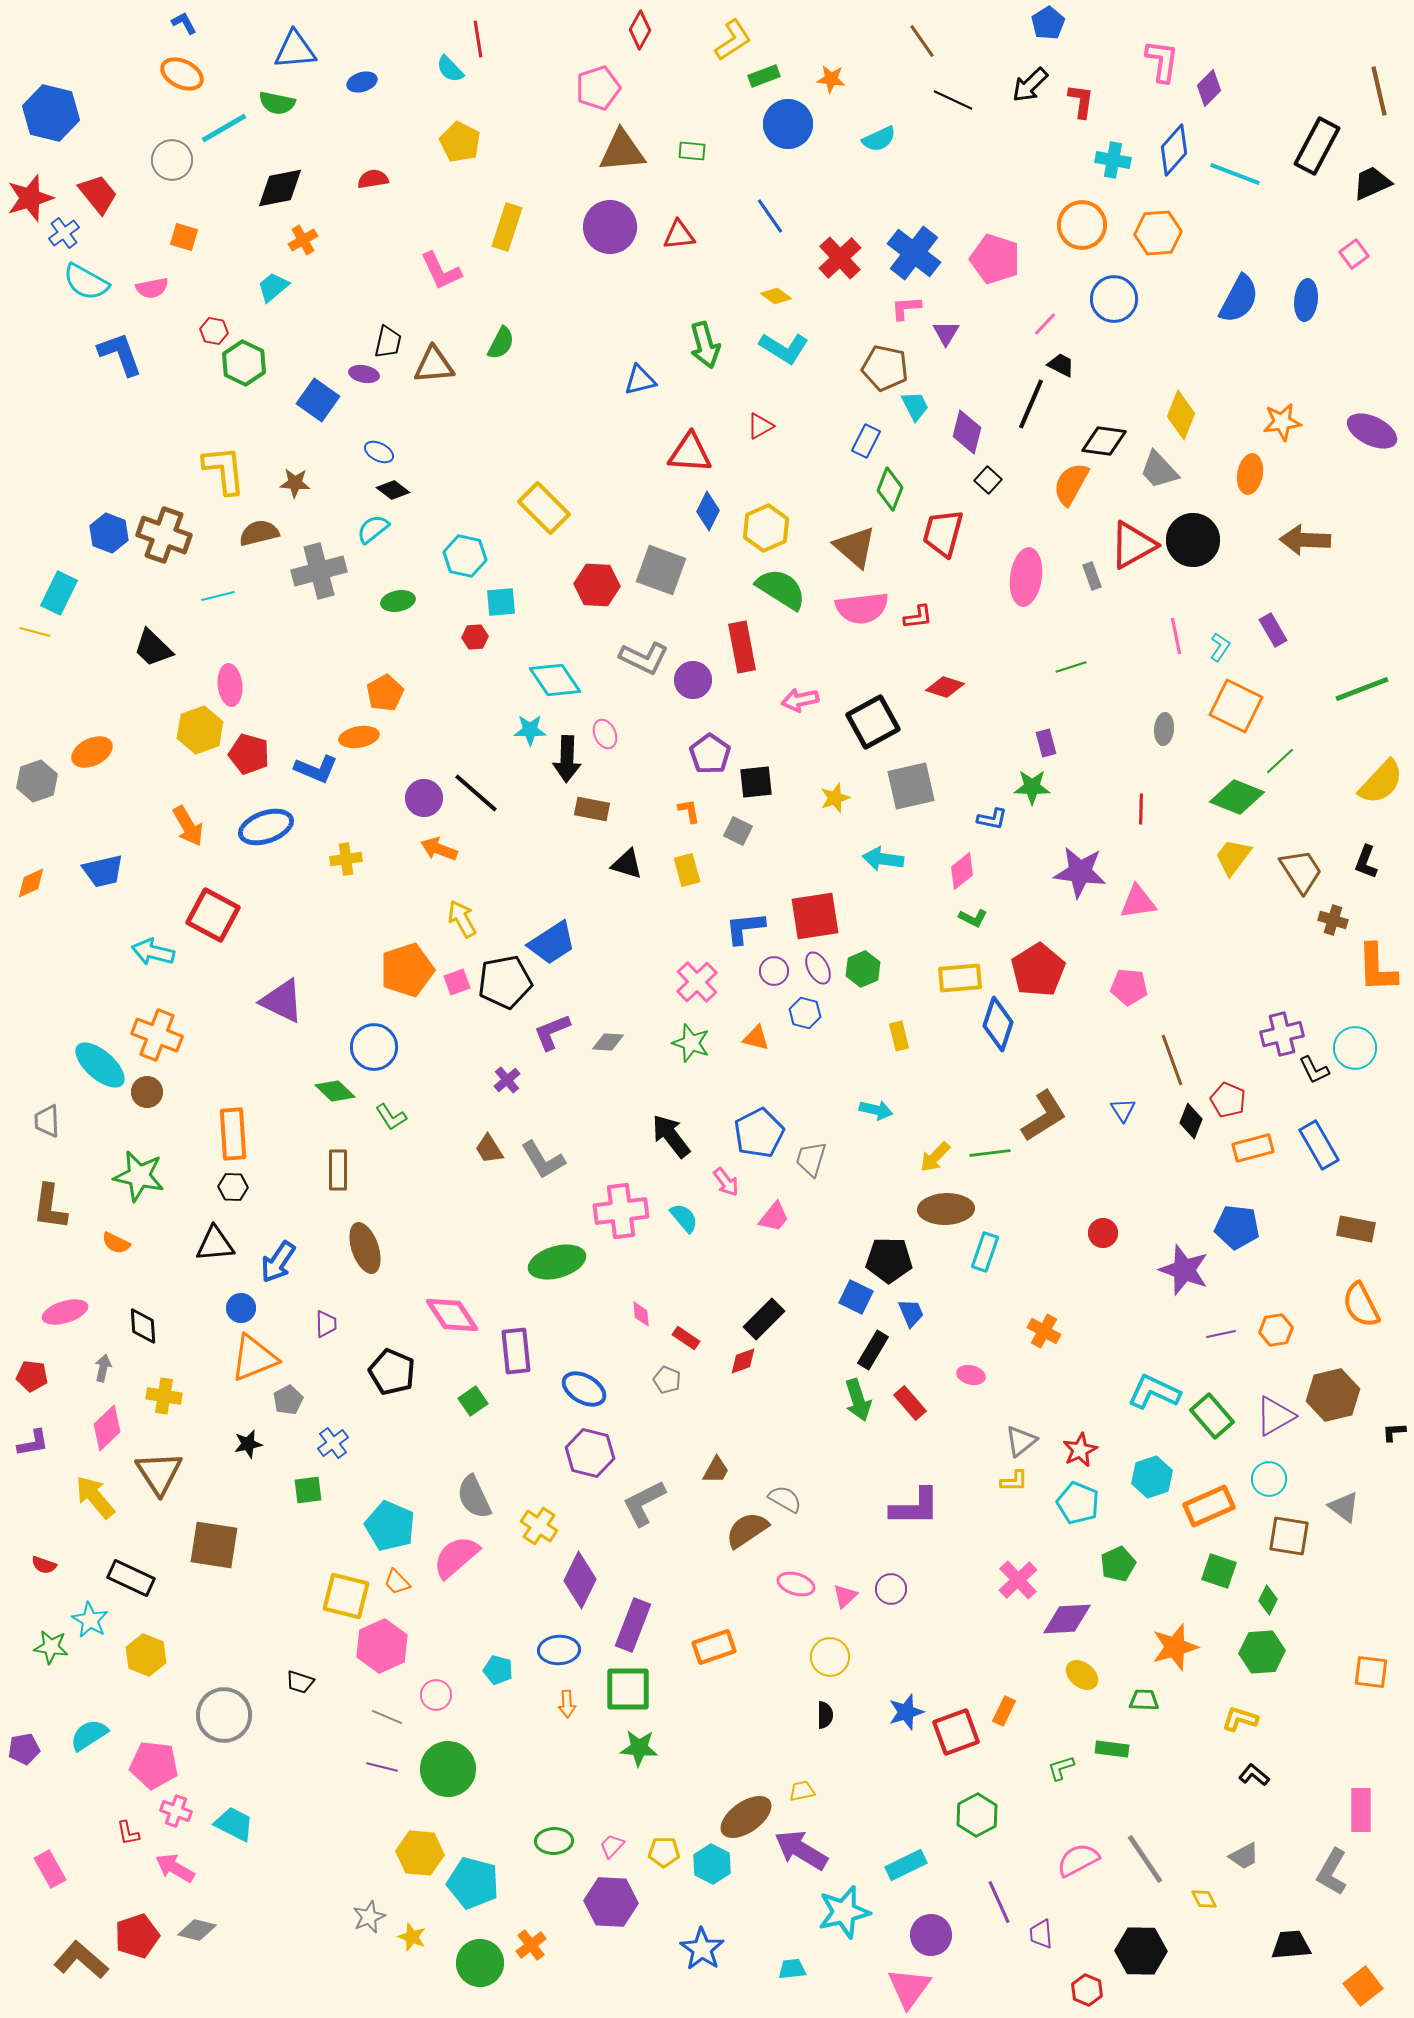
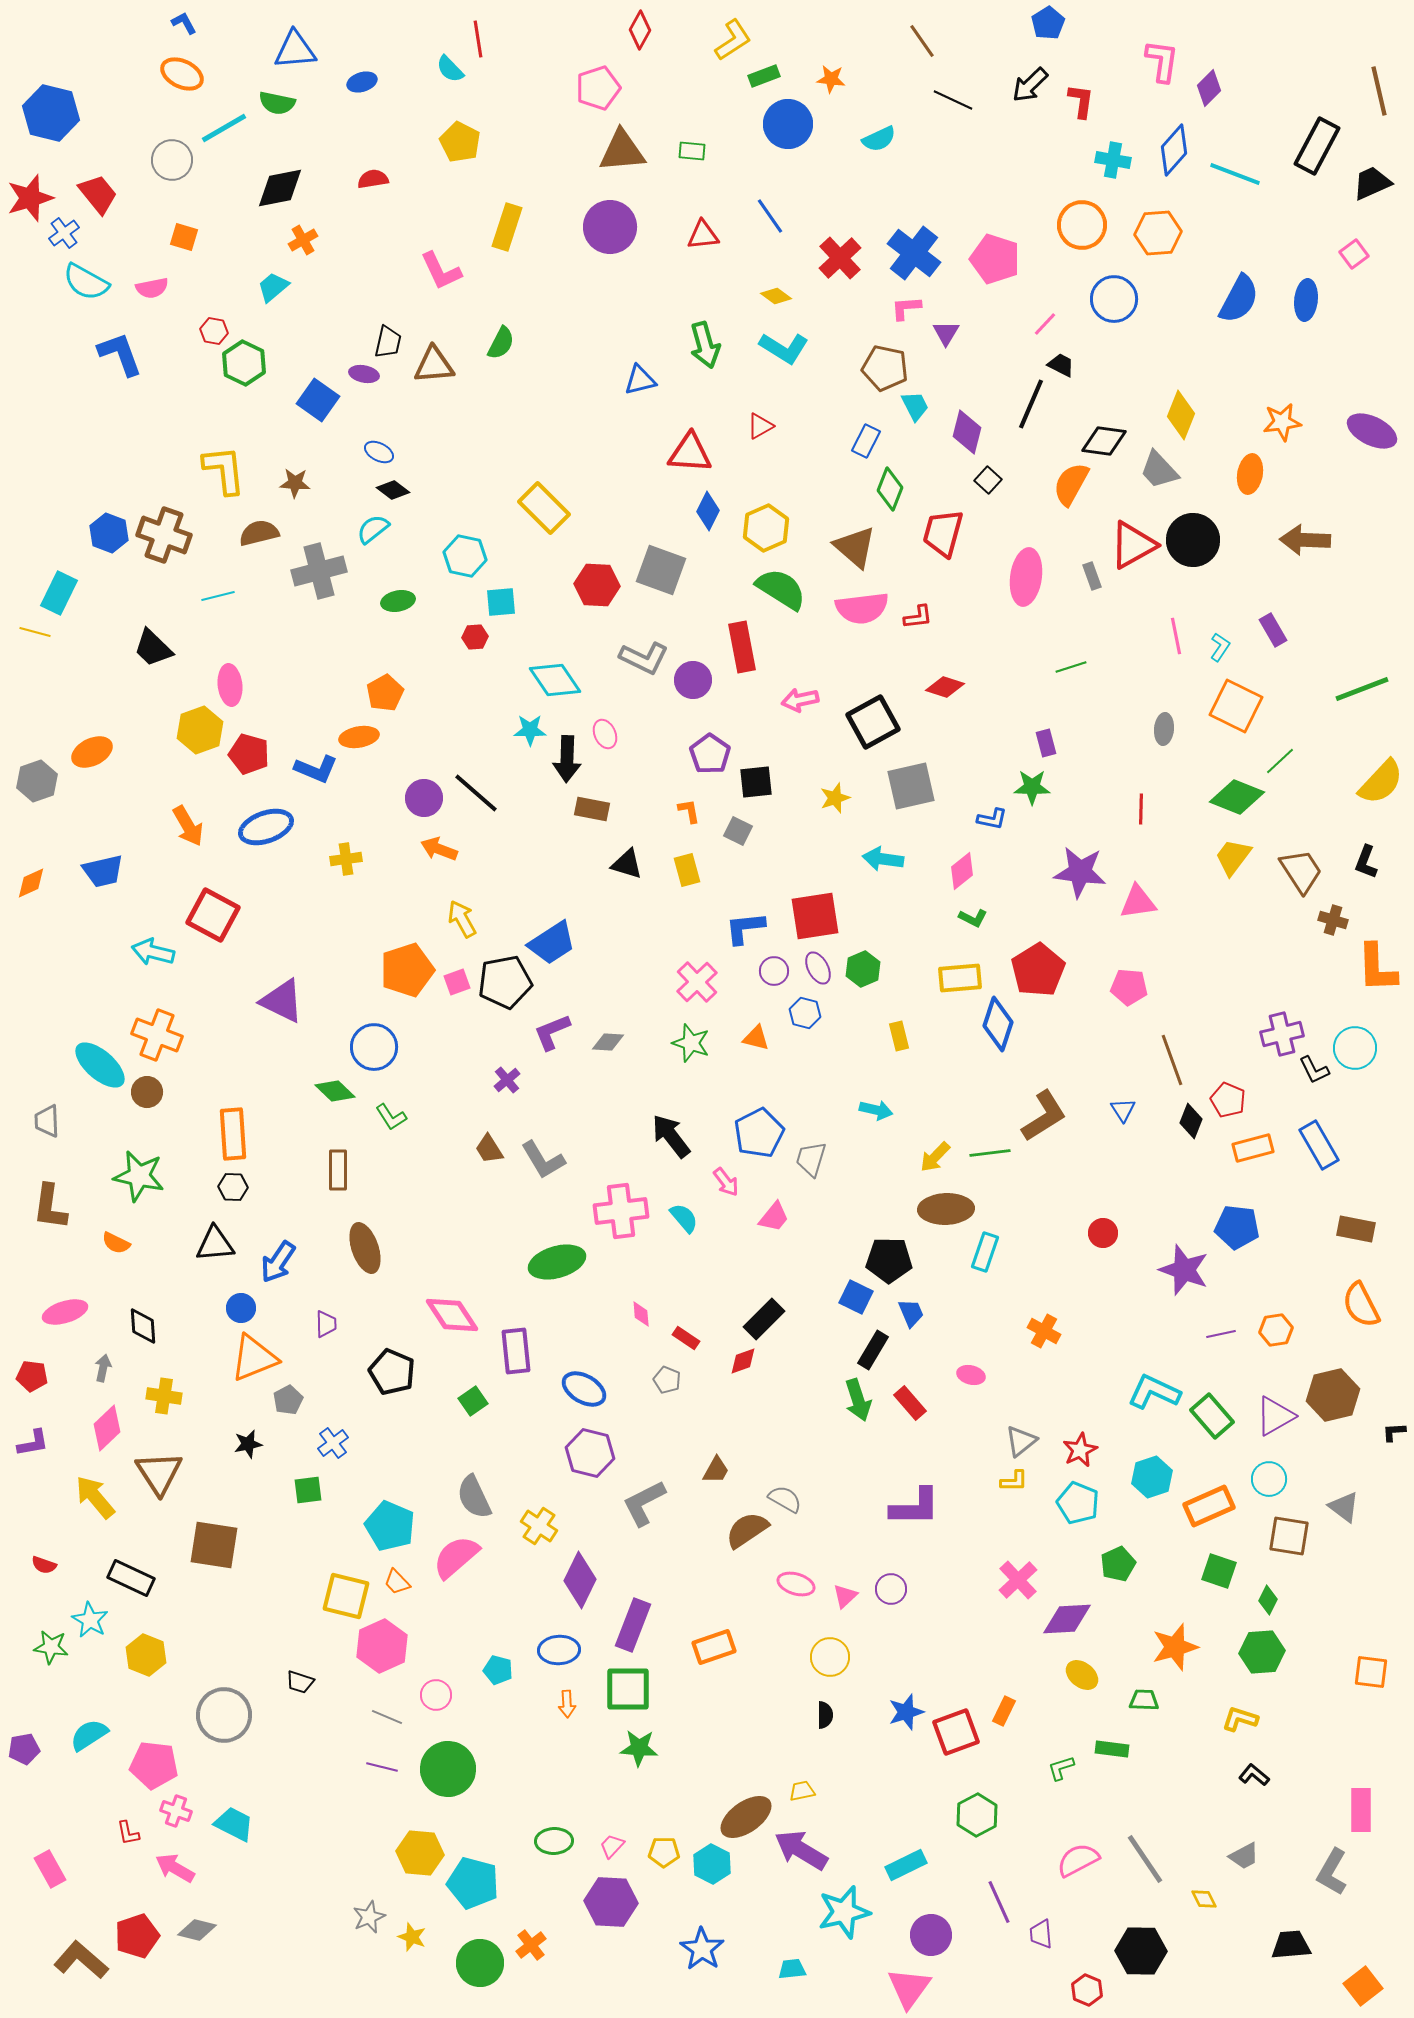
red triangle at (679, 235): moved 24 px right
